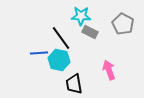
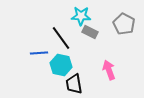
gray pentagon: moved 1 px right
cyan hexagon: moved 2 px right, 5 px down
